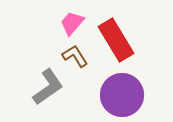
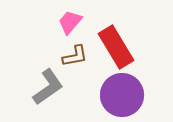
pink trapezoid: moved 2 px left, 1 px up
red rectangle: moved 7 px down
brown L-shape: rotated 112 degrees clockwise
